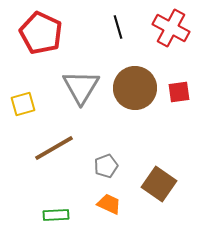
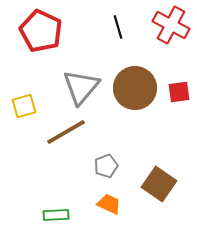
red cross: moved 3 px up
red pentagon: moved 2 px up
gray triangle: rotated 9 degrees clockwise
yellow square: moved 1 px right, 2 px down
brown line: moved 12 px right, 16 px up
